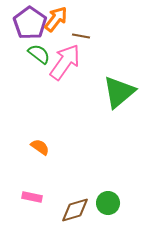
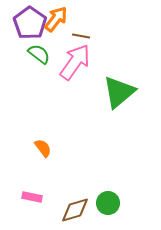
pink arrow: moved 10 px right
orange semicircle: moved 3 px right, 1 px down; rotated 18 degrees clockwise
